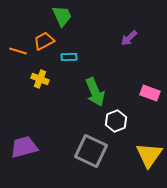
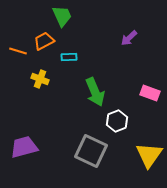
white hexagon: moved 1 px right
